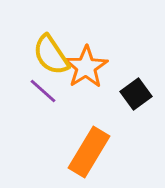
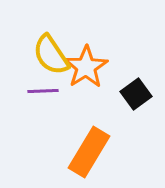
purple line: rotated 44 degrees counterclockwise
